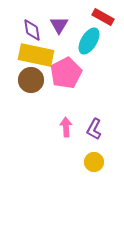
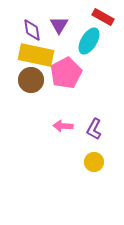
pink arrow: moved 3 px left, 1 px up; rotated 84 degrees counterclockwise
